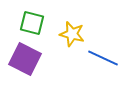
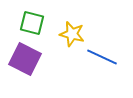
blue line: moved 1 px left, 1 px up
